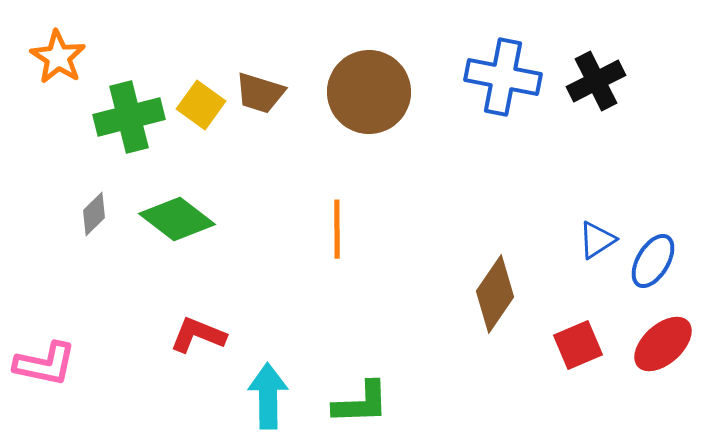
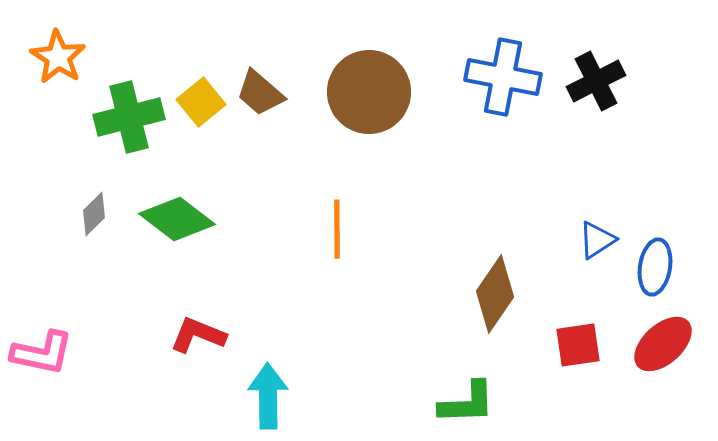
brown trapezoid: rotated 24 degrees clockwise
yellow square: moved 3 px up; rotated 15 degrees clockwise
blue ellipse: moved 2 px right, 6 px down; rotated 22 degrees counterclockwise
red square: rotated 15 degrees clockwise
pink L-shape: moved 3 px left, 11 px up
green L-shape: moved 106 px right
